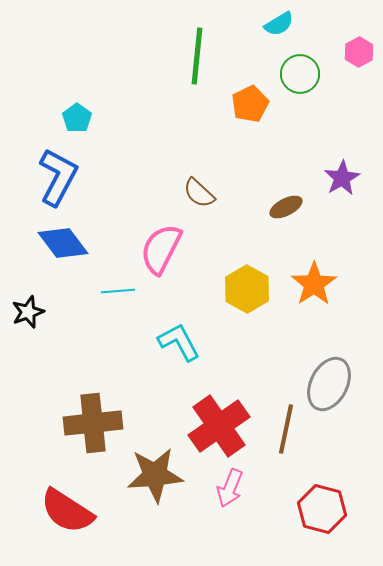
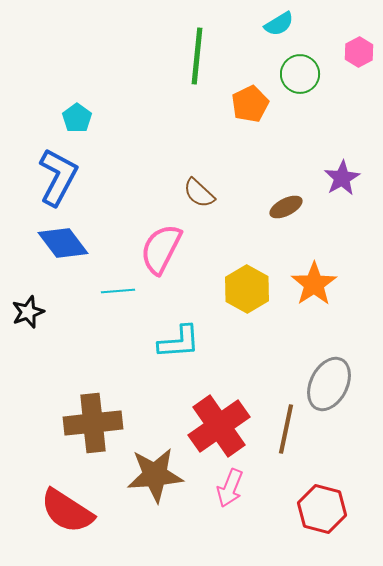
cyan L-shape: rotated 114 degrees clockwise
